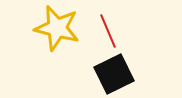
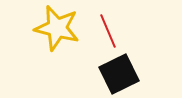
black square: moved 5 px right
